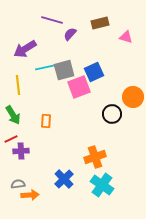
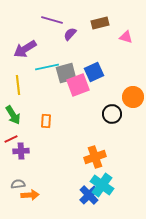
gray square: moved 2 px right, 3 px down
pink square: moved 1 px left, 2 px up
blue cross: moved 25 px right, 16 px down
